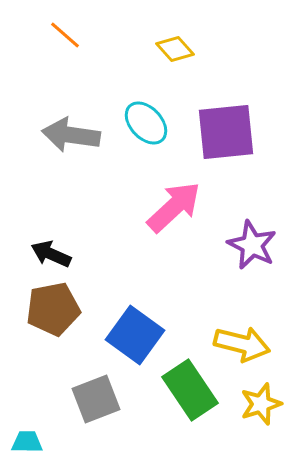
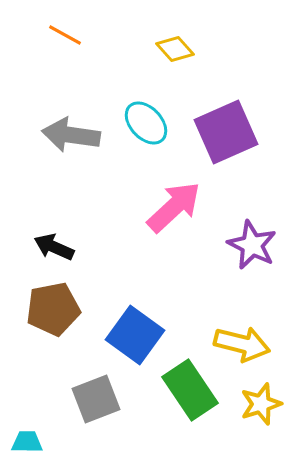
orange line: rotated 12 degrees counterclockwise
purple square: rotated 18 degrees counterclockwise
black arrow: moved 3 px right, 7 px up
